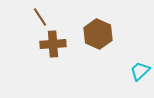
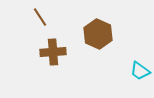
brown cross: moved 8 px down
cyan trapezoid: rotated 100 degrees counterclockwise
